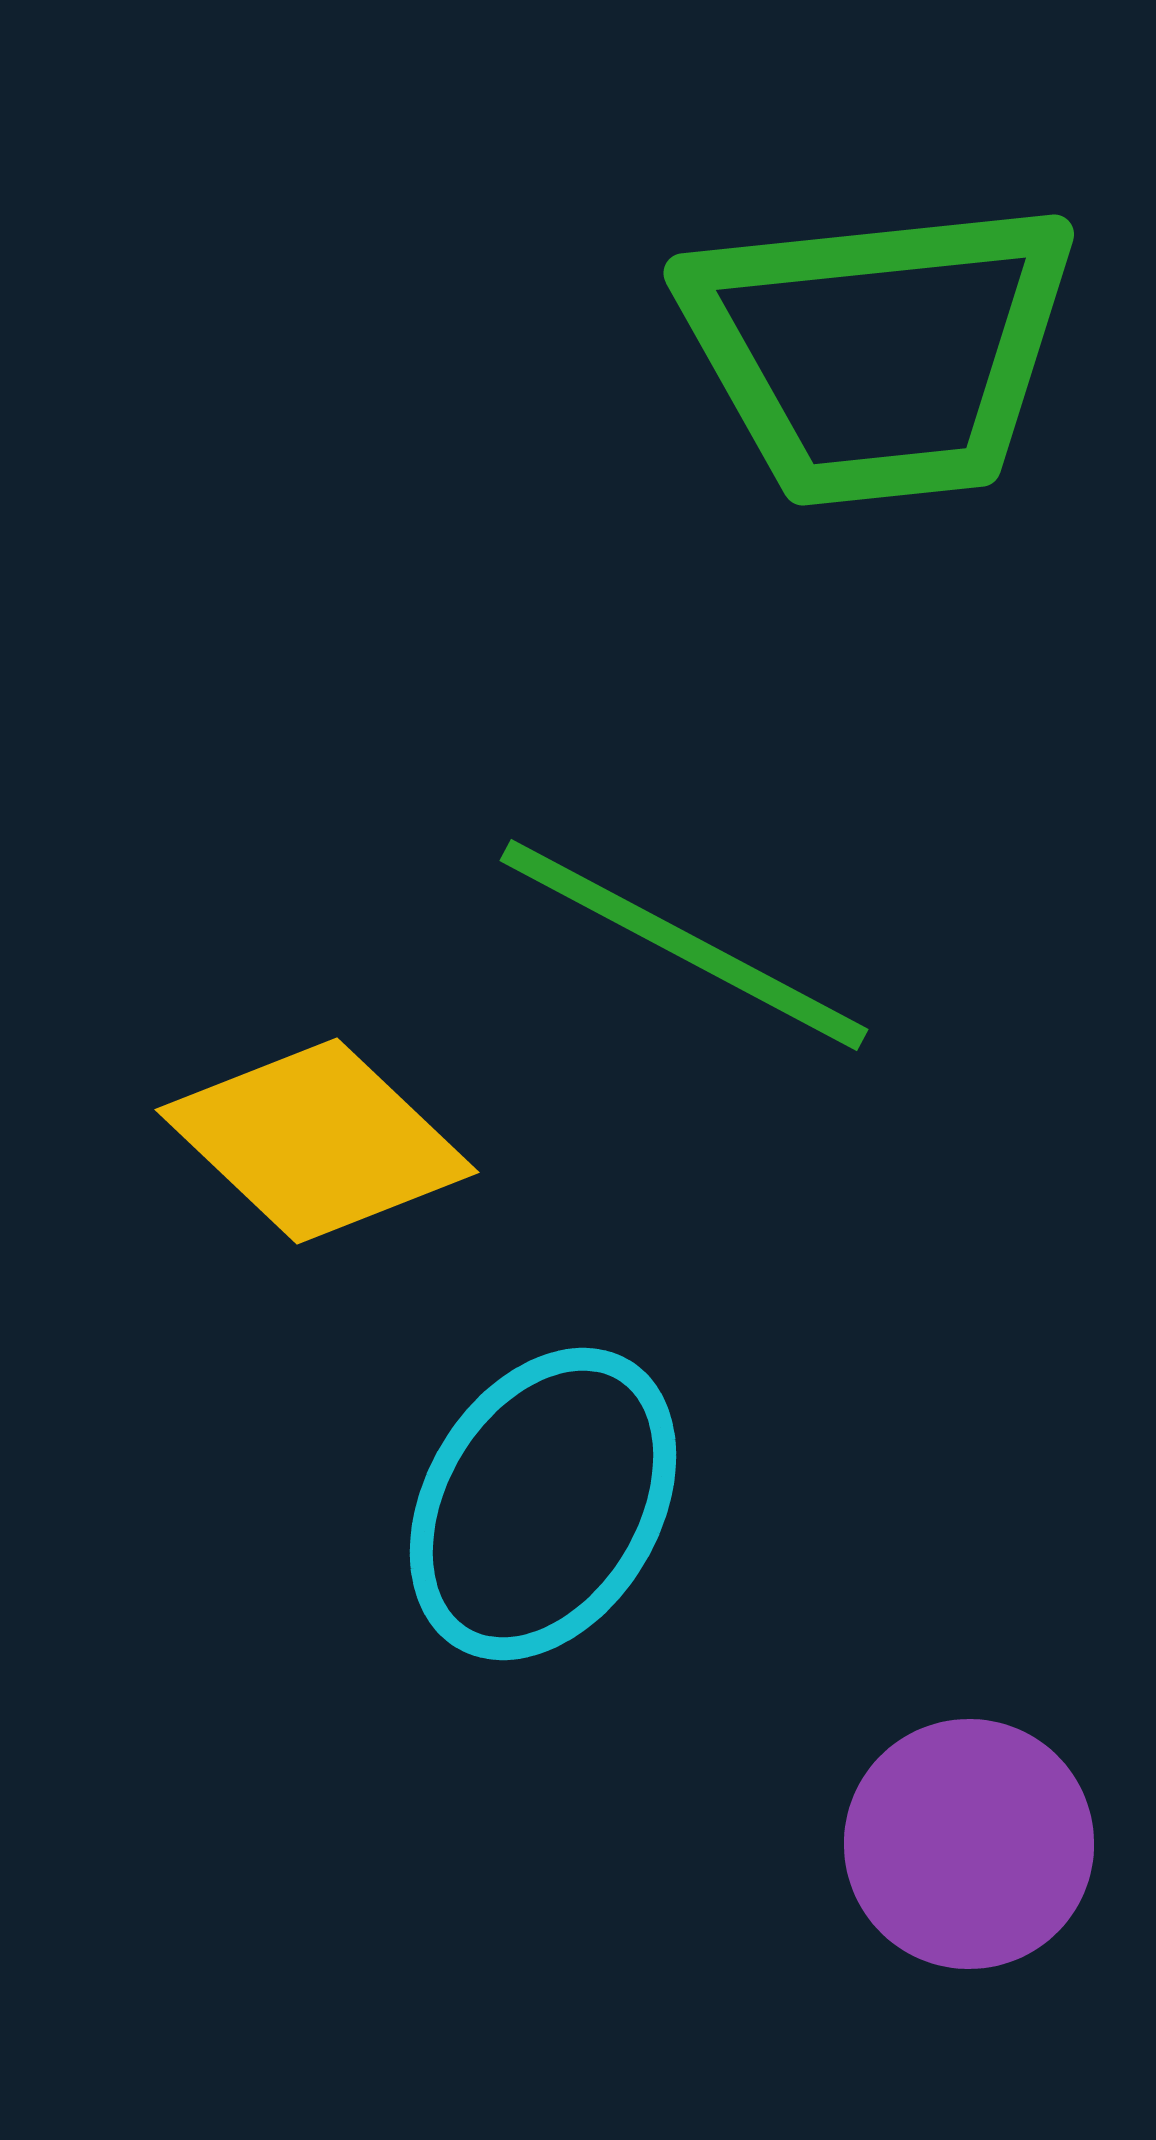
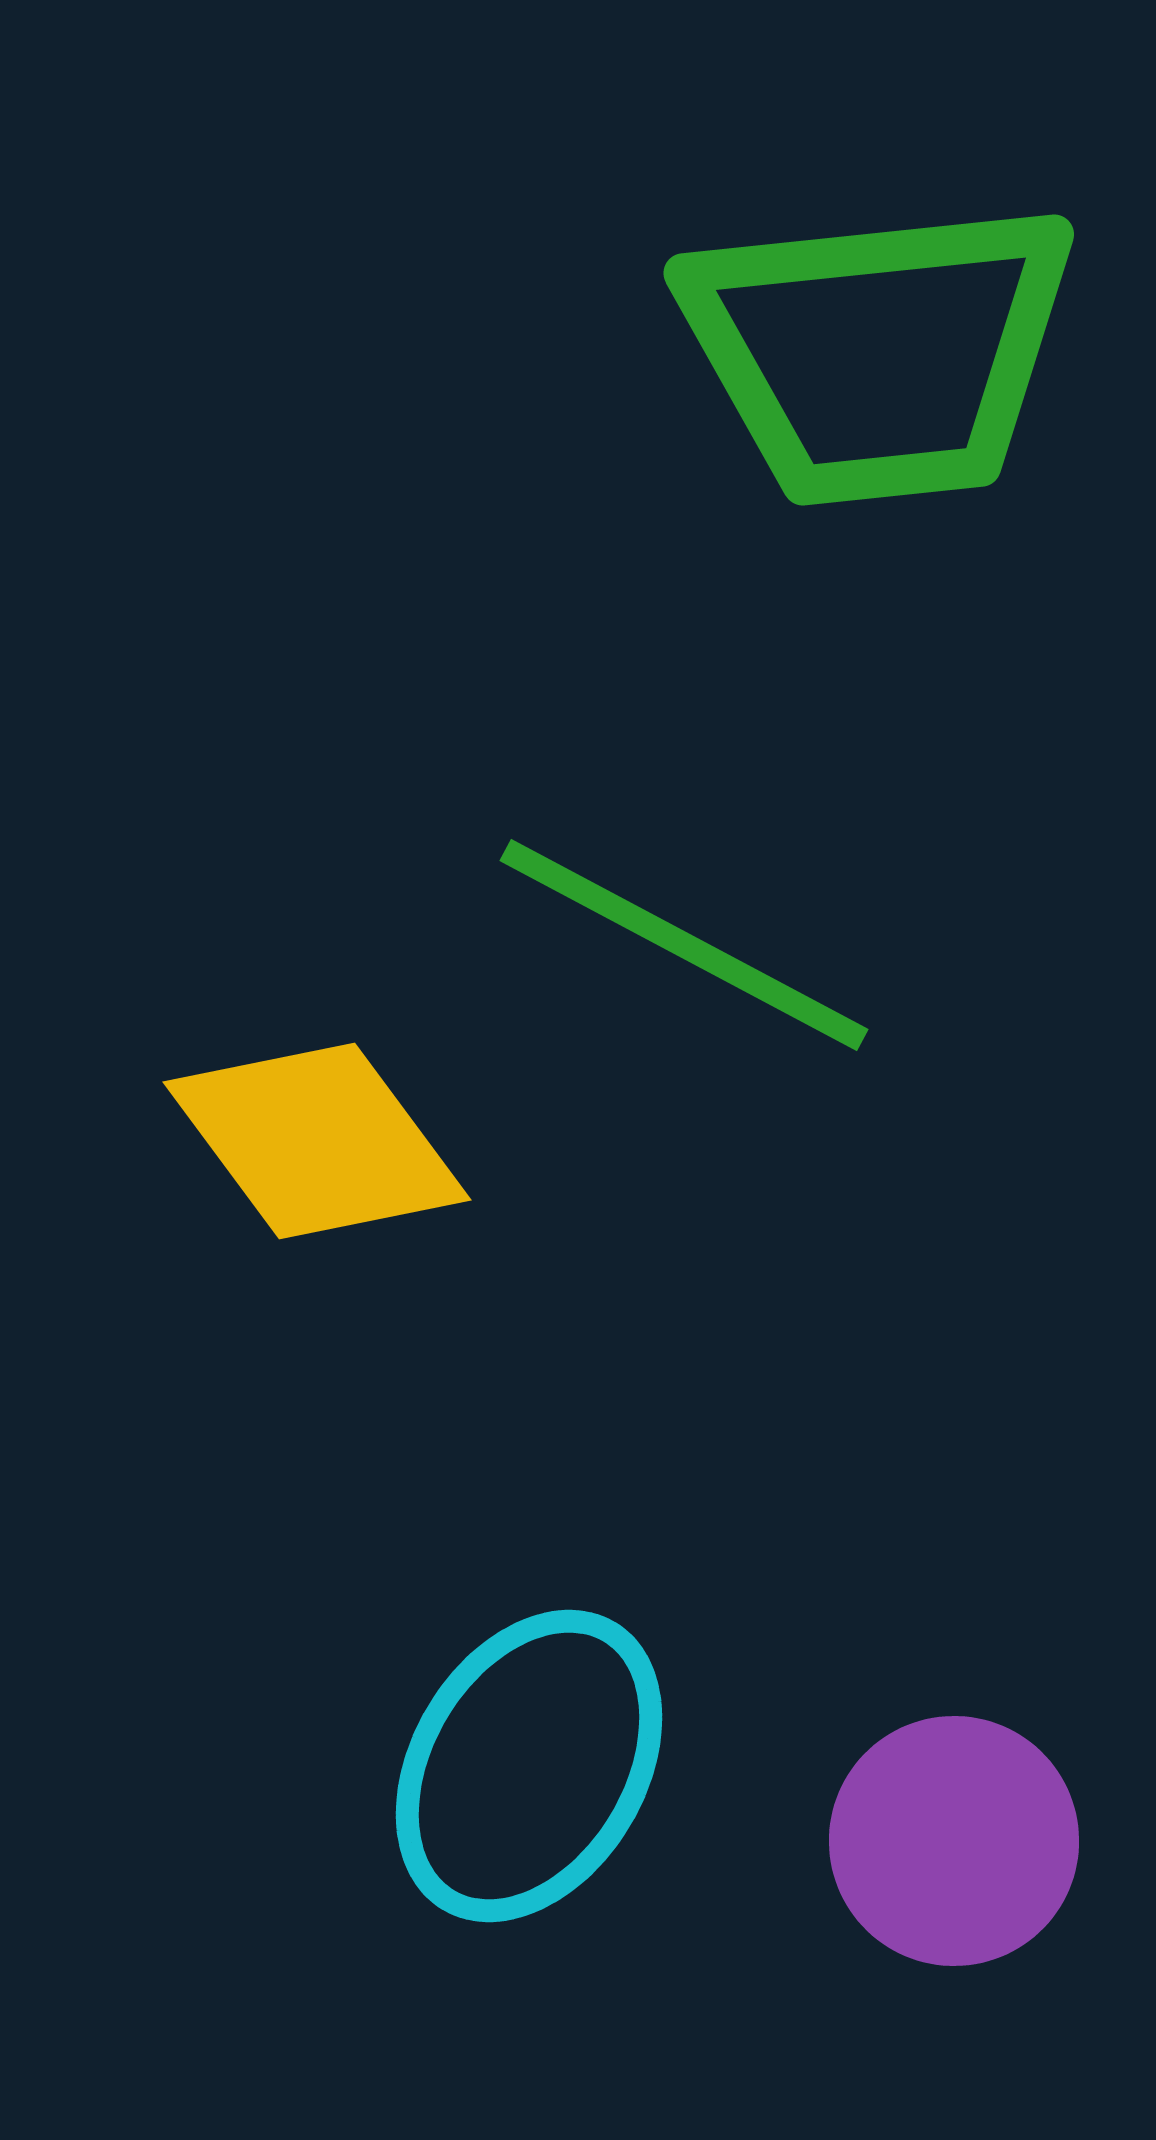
yellow diamond: rotated 10 degrees clockwise
cyan ellipse: moved 14 px left, 262 px down
purple circle: moved 15 px left, 3 px up
